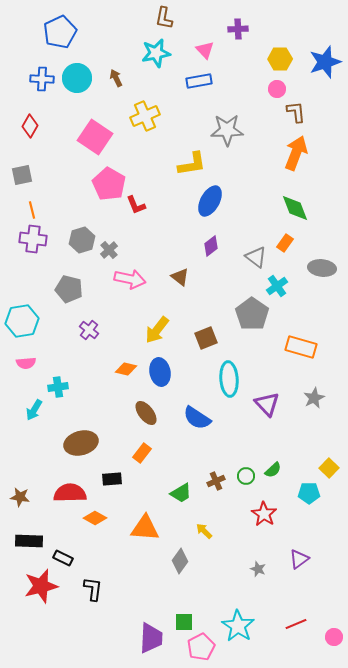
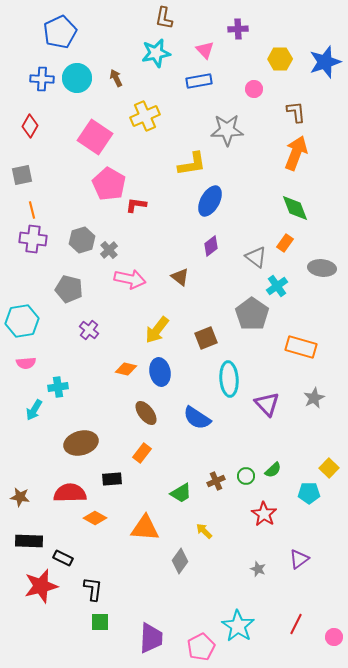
pink circle at (277, 89): moved 23 px left
red L-shape at (136, 205): rotated 120 degrees clockwise
green square at (184, 622): moved 84 px left
red line at (296, 624): rotated 40 degrees counterclockwise
